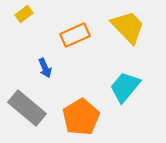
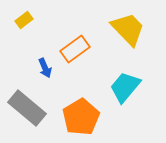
yellow rectangle: moved 6 px down
yellow trapezoid: moved 2 px down
orange rectangle: moved 14 px down; rotated 12 degrees counterclockwise
